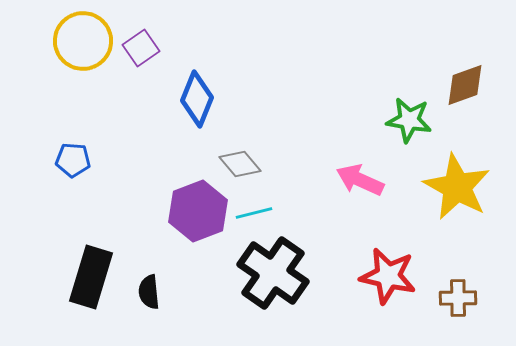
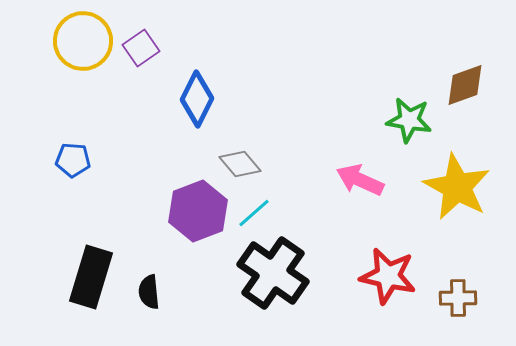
blue diamond: rotated 4 degrees clockwise
cyan line: rotated 27 degrees counterclockwise
